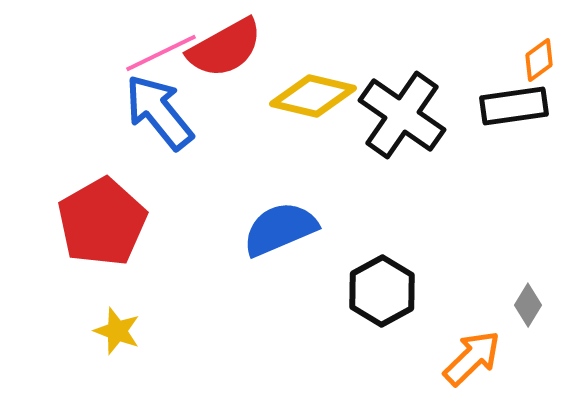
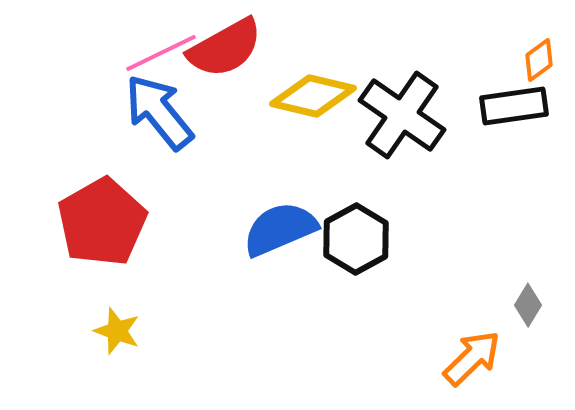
black hexagon: moved 26 px left, 52 px up
